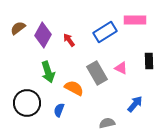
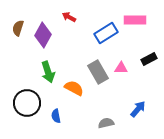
brown semicircle: rotated 35 degrees counterclockwise
blue rectangle: moved 1 px right, 1 px down
red arrow: moved 23 px up; rotated 24 degrees counterclockwise
black rectangle: moved 2 px up; rotated 63 degrees clockwise
pink triangle: rotated 24 degrees counterclockwise
gray rectangle: moved 1 px right, 1 px up
blue arrow: moved 3 px right, 5 px down
blue semicircle: moved 3 px left, 6 px down; rotated 32 degrees counterclockwise
gray semicircle: moved 1 px left
